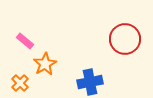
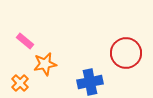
red circle: moved 1 px right, 14 px down
orange star: rotated 20 degrees clockwise
